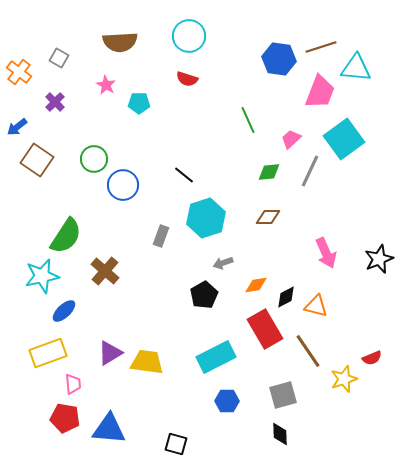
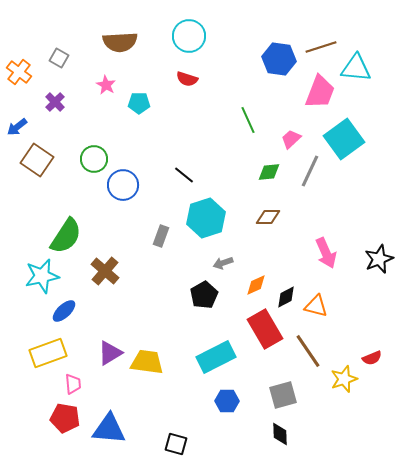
orange diamond at (256, 285): rotated 15 degrees counterclockwise
